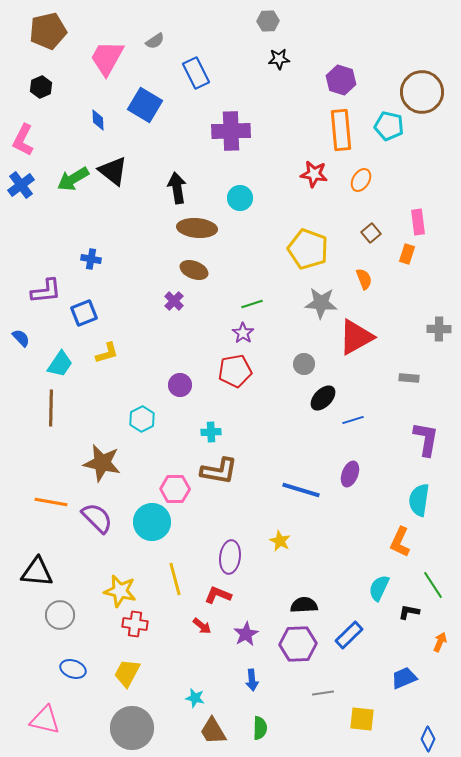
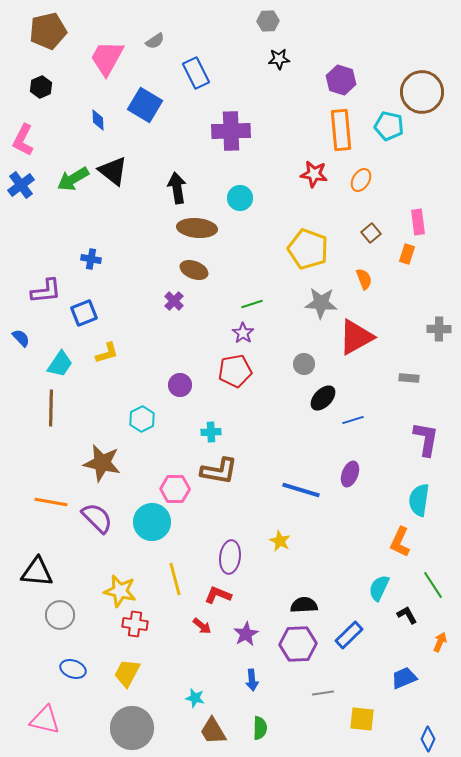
black L-shape at (409, 612): moved 2 px left, 3 px down; rotated 50 degrees clockwise
